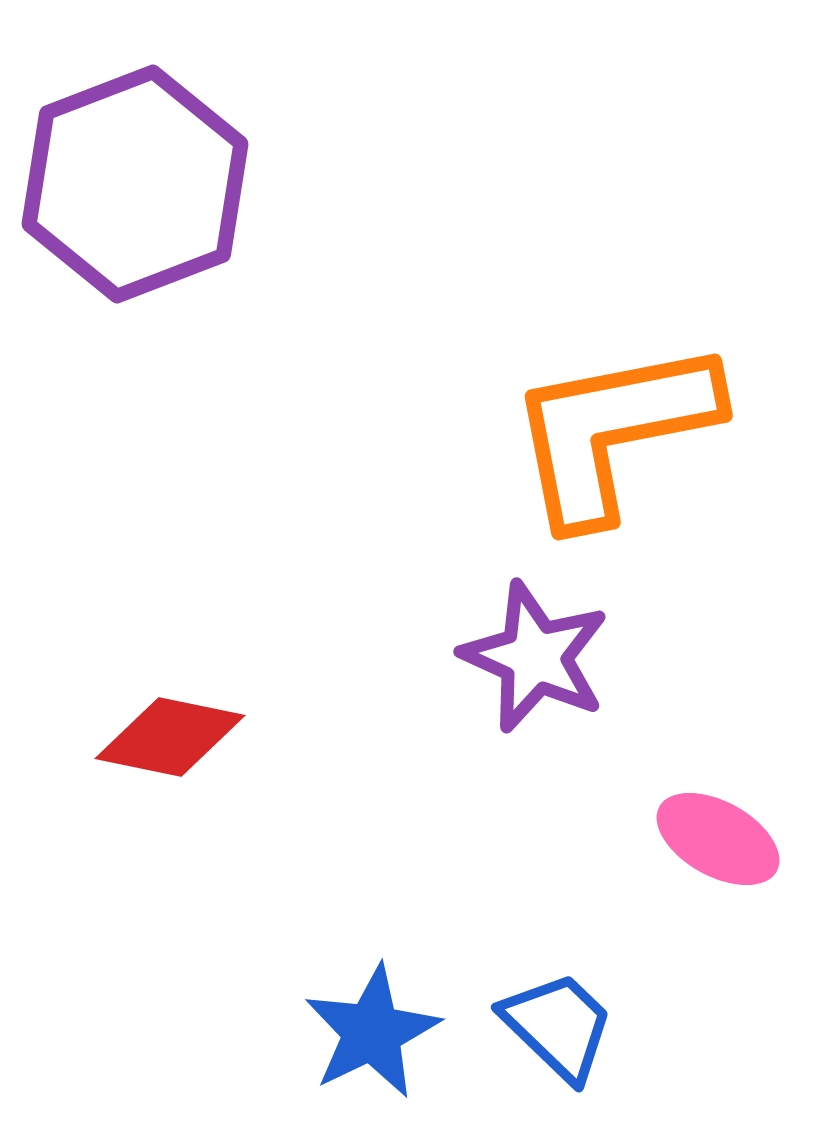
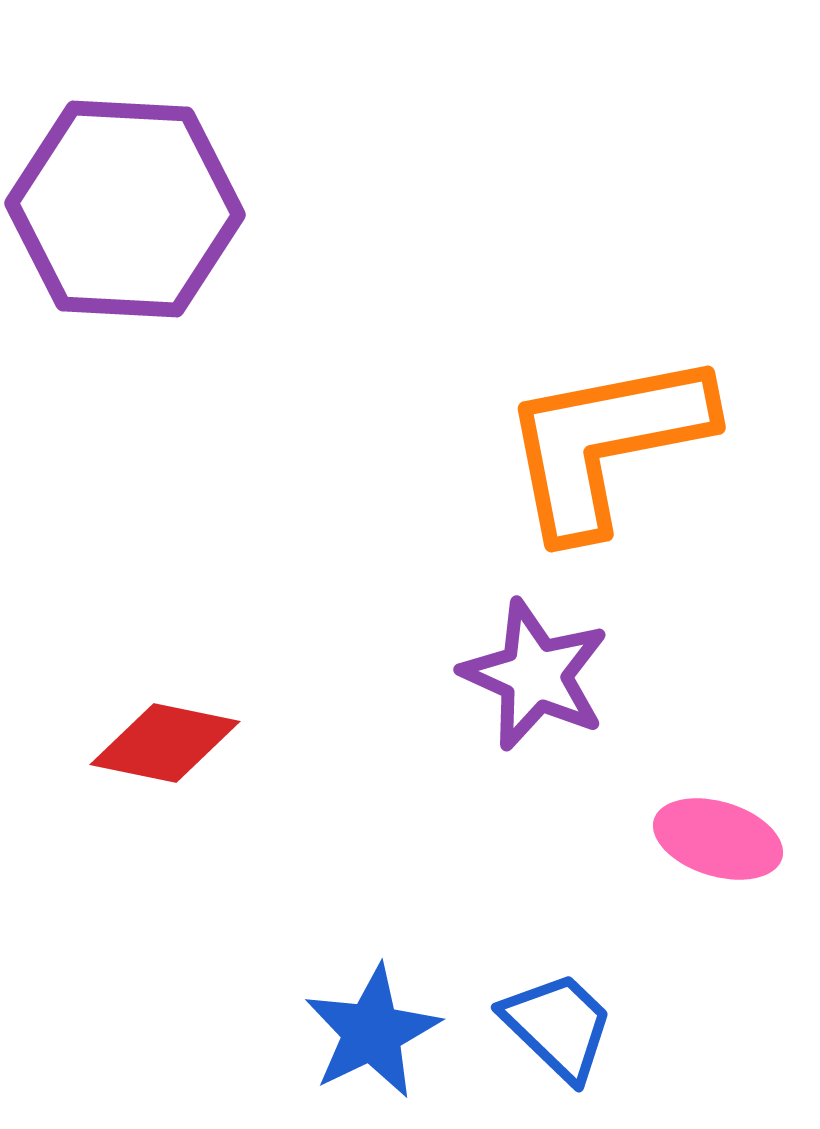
purple hexagon: moved 10 px left, 25 px down; rotated 24 degrees clockwise
orange L-shape: moved 7 px left, 12 px down
purple star: moved 18 px down
red diamond: moved 5 px left, 6 px down
pink ellipse: rotated 12 degrees counterclockwise
